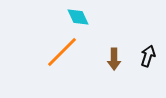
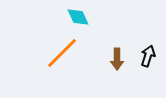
orange line: moved 1 px down
brown arrow: moved 3 px right
